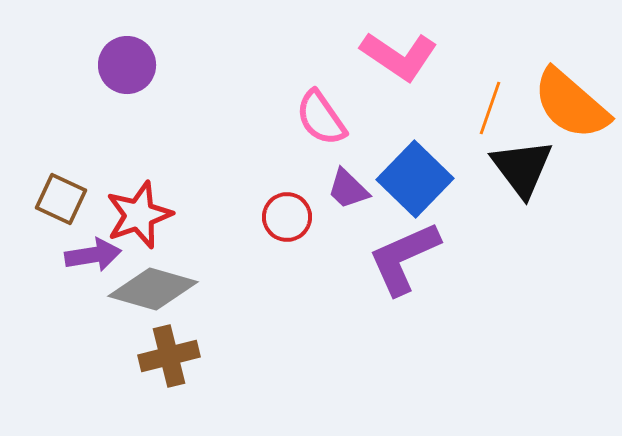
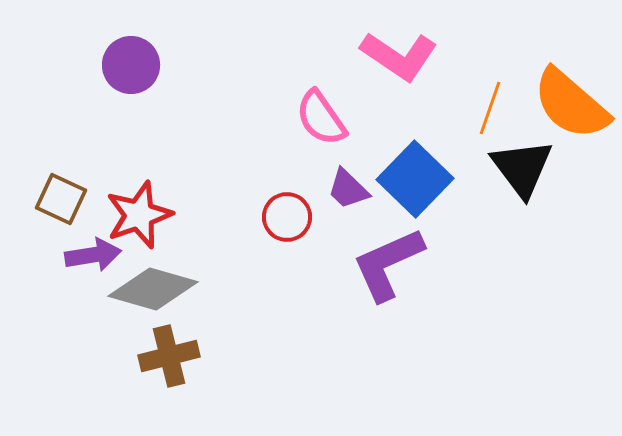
purple circle: moved 4 px right
purple L-shape: moved 16 px left, 6 px down
